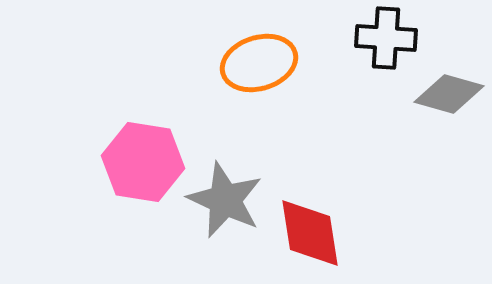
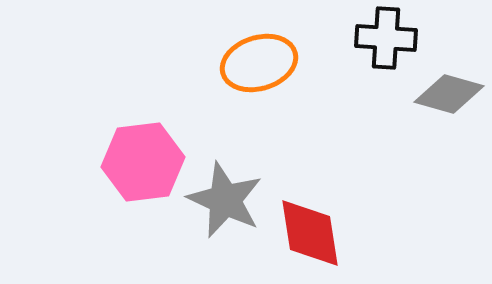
pink hexagon: rotated 16 degrees counterclockwise
